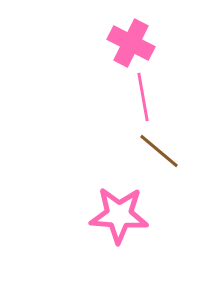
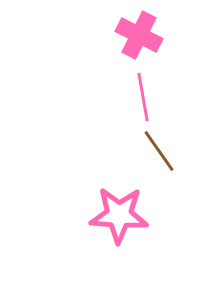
pink cross: moved 8 px right, 8 px up
brown line: rotated 15 degrees clockwise
